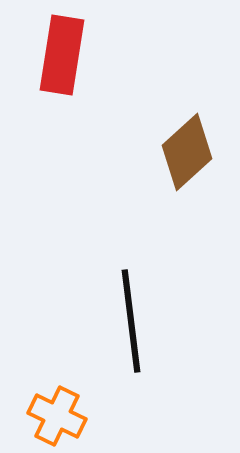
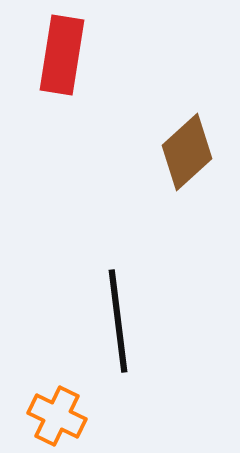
black line: moved 13 px left
